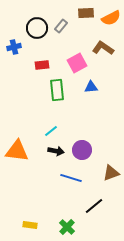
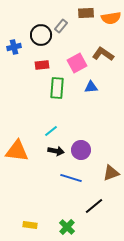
orange semicircle: rotated 18 degrees clockwise
black circle: moved 4 px right, 7 px down
brown L-shape: moved 6 px down
green rectangle: moved 2 px up; rotated 10 degrees clockwise
purple circle: moved 1 px left
